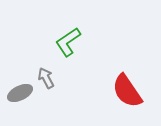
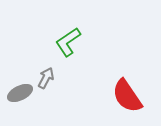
gray arrow: rotated 55 degrees clockwise
red semicircle: moved 5 px down
